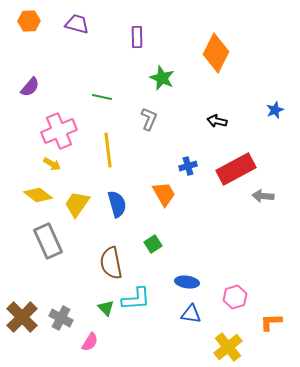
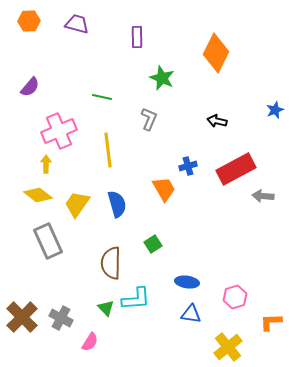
yellow arrow: moved 6 px left; rotated 120 degrees counterclockwise
orange trapezoid: moved 5 px up
brown semicircle: rotated 12 degrees clockwise
